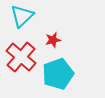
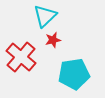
cyan triangle: moved 23 px right
cyan pentagon: moved 16 px right; rotated 12 degrees clockwise
